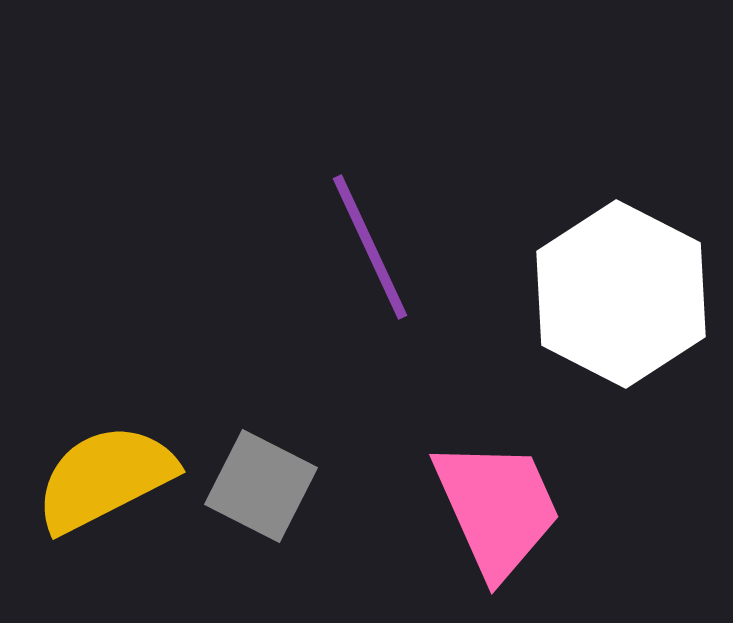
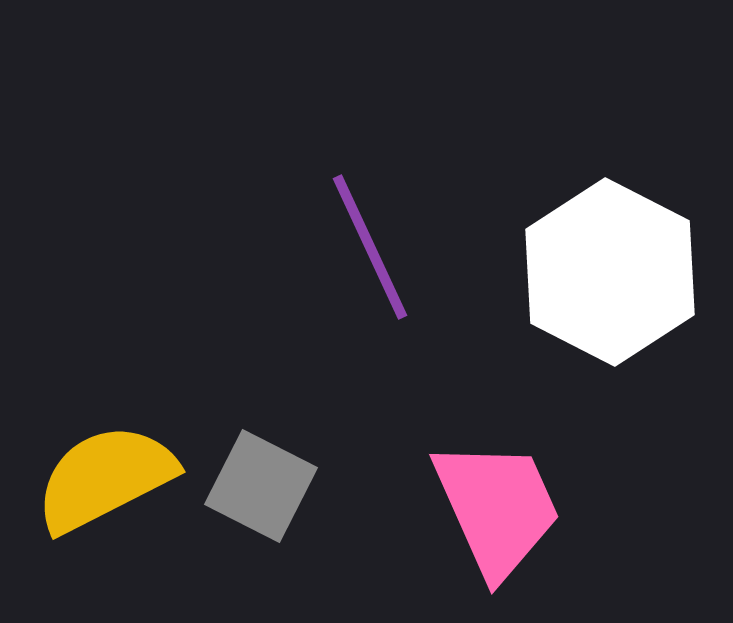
white hexagon: moved 11 px left, 22 px up
